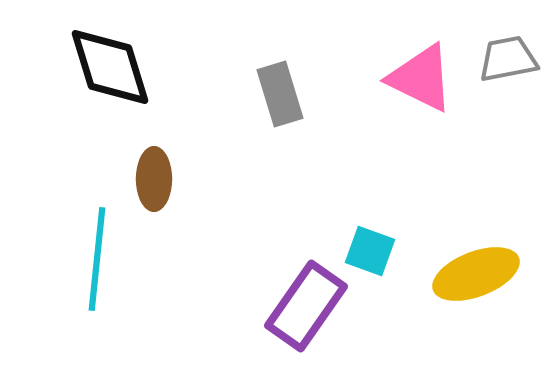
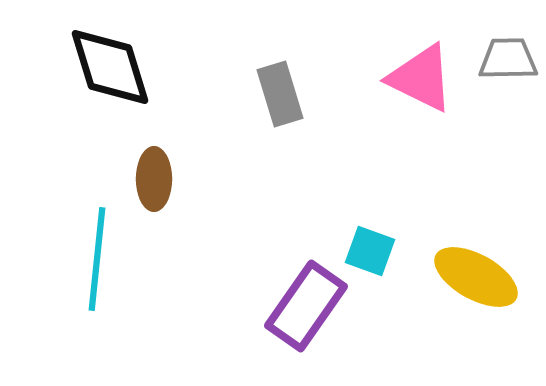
gray trapezoid: rotated 10 degrees clockwise
yellow ellipse: moved 3 px down; rotated 50 degrees clockwise
